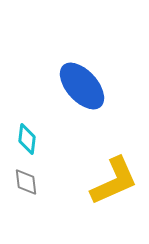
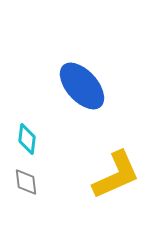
yellow L-shape: moved 2 px right, 6 px up
